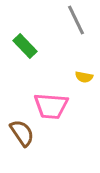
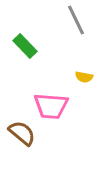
brown semicircle: rotated 16 degrees counterclockwise
